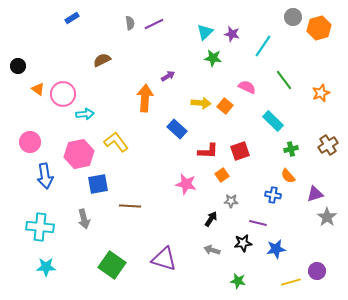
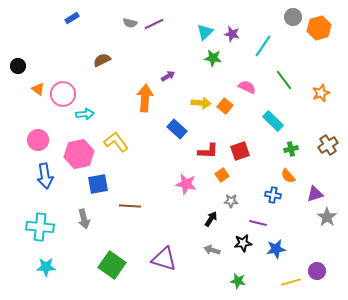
gray semicircle at (130, 23): rotated 112 degrees clockwise
pink circle at (30, 142): moved 8 px right, 2 px up
